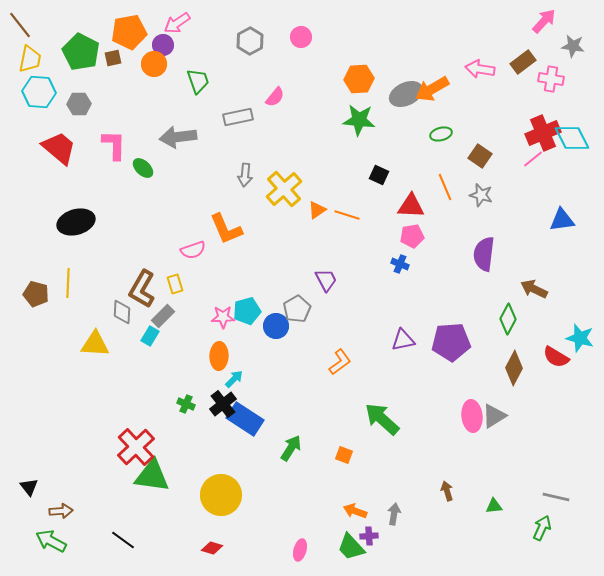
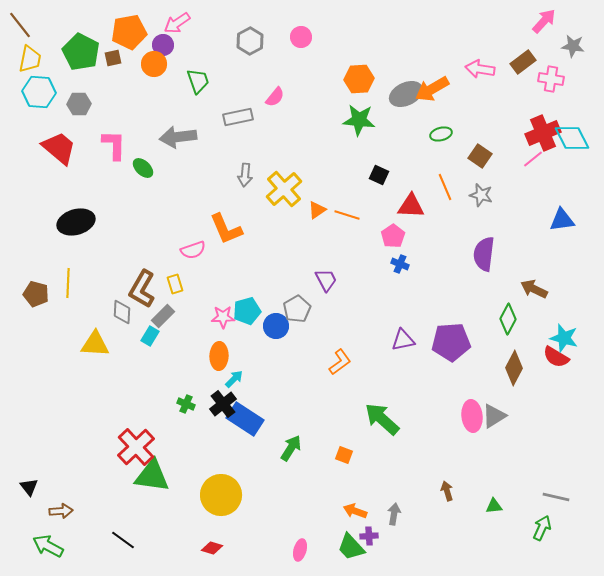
pink pentagon at (412, 236): moved 19 px left; rotated 25 degrees counterclockwise
cyan star at (580, 338): moved 16 px left
green arrow at (51, 541): moved 3 px left, 5 px down
